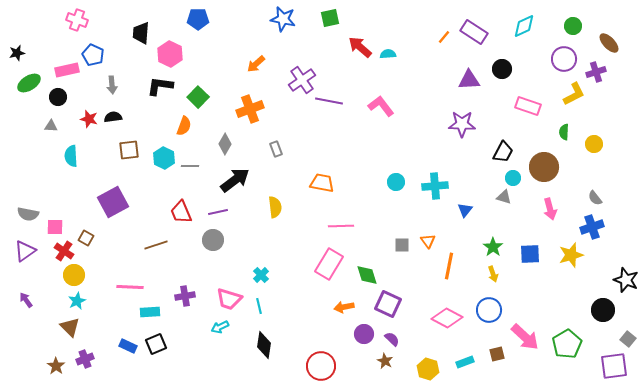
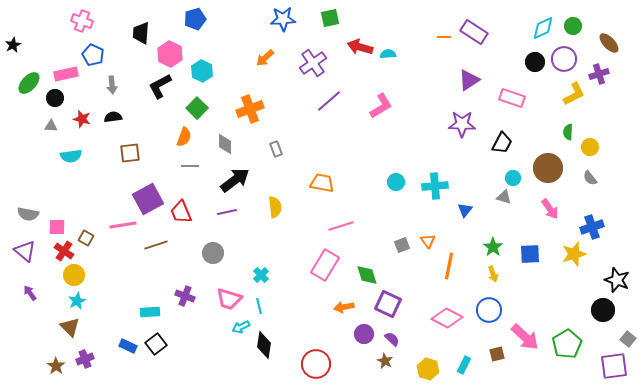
blue pentagon at (198, 19): moved 3 px left; rotated 15 degrees counterclockwise
blue star at (283, 19): rotated 15 degrees counterclockwise
pink cross at (77, 20): moved 5 px right, 1 px down
cyan diamond at (524, 26): moved 19 px right, 2 px down
orange line at (444, 37): rotated 48 degrees clockwise
red arrow at (360, 47): rotated 25 degrees counterclockwise
black star at (17, 53): moved 4 px left, 8 px up; rotated 14 degrees counterclockwise
orange arrow at (256, 64): moved 9 px right, 6 px up
black circle at (502, 69): moved 33 px right, 7 px up
pink rectangle at (67, 70): moved 1 px left, 4 px down
purple cross at (596, 72): moved 3 px right, 2 px down
purple cross at (302, 80): moved 11 px right, 17 px up
purple triangle at (469, 80): rotated 30 degrees counterclockwise
green ellipse at (29, 83): rotated 15 degrees counterclockwise
black L-shape at (160, 86): rotated 36 degrees counterclockwise
black circle at (58, 97): moved 3 px left, 1 px down
green square at (198, 97): moved 1 px left, 11 px down
purple line at (329, 101): rotated 52 degrees counterclockwise
pink L-shape at (381, 106): rotated 96 degrees clockwise
pink rectangle at (528, 106): moved 16 px left, 8 px up
red star at (89, 119): moved 7 px left
orange semicircle at (184, 126): moved 11 px down
green semicircle at (564, 132): moved 4 px right
gray diamond at (225, 144): rotated 30 degrees counterclockwise
yellow circle at (594, 144): moved 4 px left, 3 px down
brown square at (129, 150): moved 1 px right, 3 px down
black trapezoid at (503, 152): moved 1 px left, 9 px up
cyan semicircle at (71, 156): rotated 95 degrees counterclockwise
cyan hexagon at (164, 158): moved 38 px right, 87 px up
brown circle at (544, 167): moved 4 px right, 1 px down
gray semicircle at (595, 198): moved 5 px left, 20 px up
purple square at (113, 202): moved 35 px right, 3 px up
pink arrow at (550, 209): rotated 20 degrees counterclockwise
purple line at (218, 212): moved 9 px right
pink line at (341, 226): rotated 15 degrees counterclockwise
pink square at (55, 227): moved 2 px right
gray circle at (213, 240): moved 13 px down
gray square at (402, 245): rotated 21 degrees counterclockwise
purple triangle at (25, 251): rotated 45 degrees counterclockwise
yellow star at (571, 255): moved 3 px right, 1 px up
pink rectangle at (329, 264): moved 4 px left, 1 px down
black star at (626, 280): moved 9 px left
pink line at (130, 287): moved 7 px left, 62 px up; rotated 12 degrees counterclockwise
purple cross at (185, 296): rotated 30 degrees clockwise
purple arrow at (26, 300): moved 4 px right, 7 px up
cyan arrow at (220, 327): moved 21 px right
black square at (156, 344): rotated 15 degrees counterclockwise
cyan rectangle at (465, 362): moved 1 px left, 3 px down; rotated 42 degrees counterclockwise
red circle at (321, 366): moved 5 px left, 2 px up
